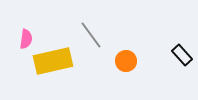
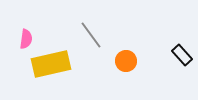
yellow rectangle: moved 2 px left, 3 px down
